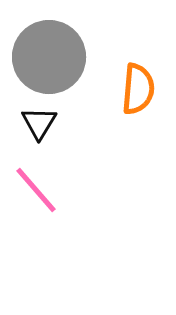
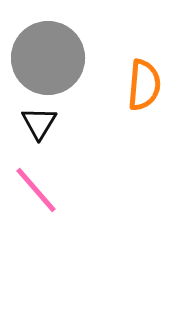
gray circle: moved 1 px left, 1 px down
orange semicircle: moved 6 px right, 4 px up
